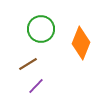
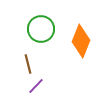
orange diamond: moved 2 px up
brown line: rotated 72 degrees counterclockwise
